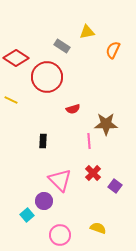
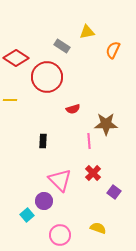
yellow line: moved 1 px left; rotated 24 degrees counterclockwise
purple square: moved 1 px left, 6 px down
